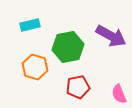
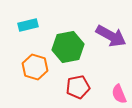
cyan rectangle: moved 2 px left
